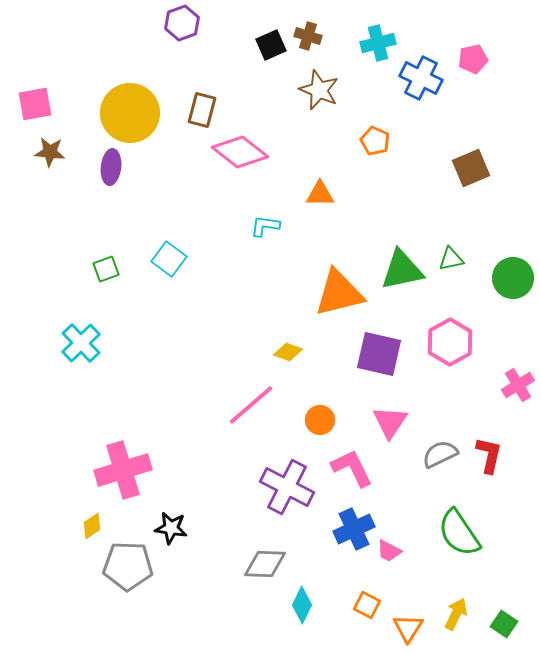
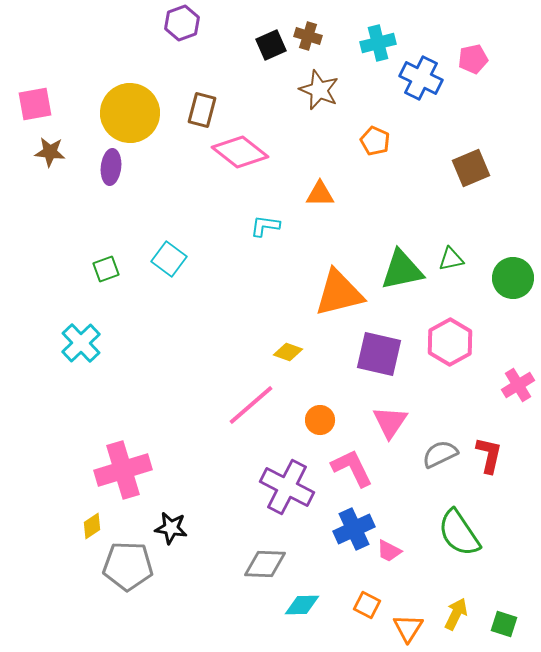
cyan diamond at (302, 605): rotated 63 degrees clockwise
green square at (504, 624): rotated 16 degrees counterclockwise
